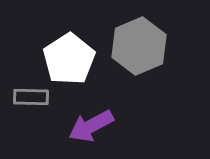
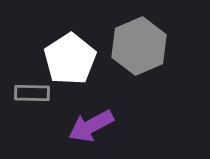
white pentagon: moved 1 px right
gray rectangle: moved 1 px right, 4 px up
